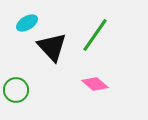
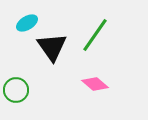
black triangle: rotated 8 degrees clockwise
